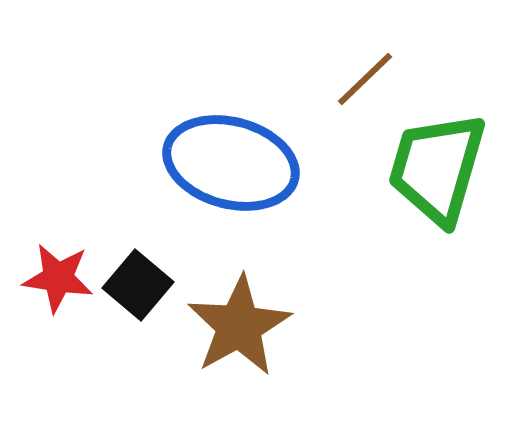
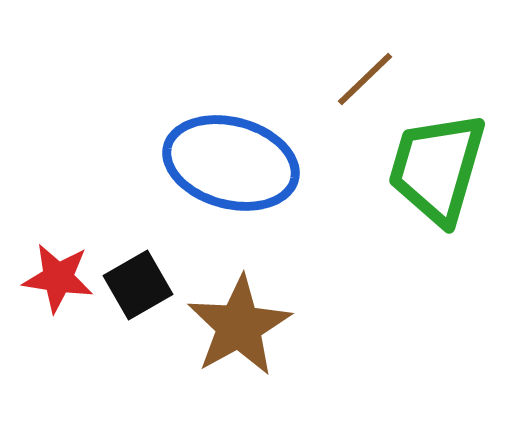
black square: rotated 20 degrees clockwise
